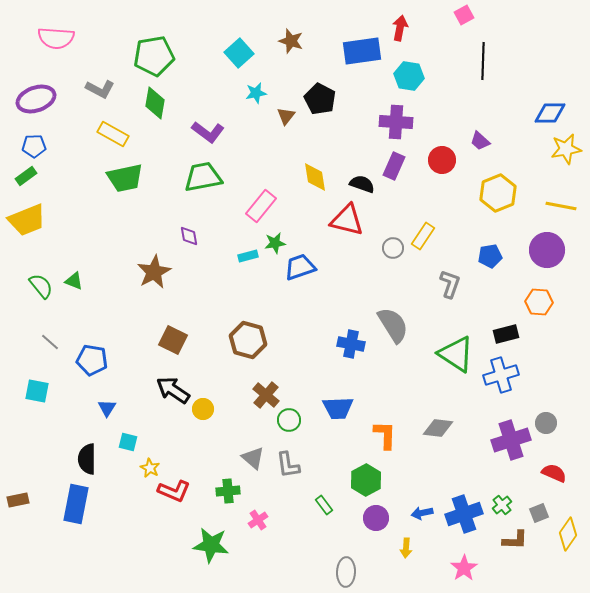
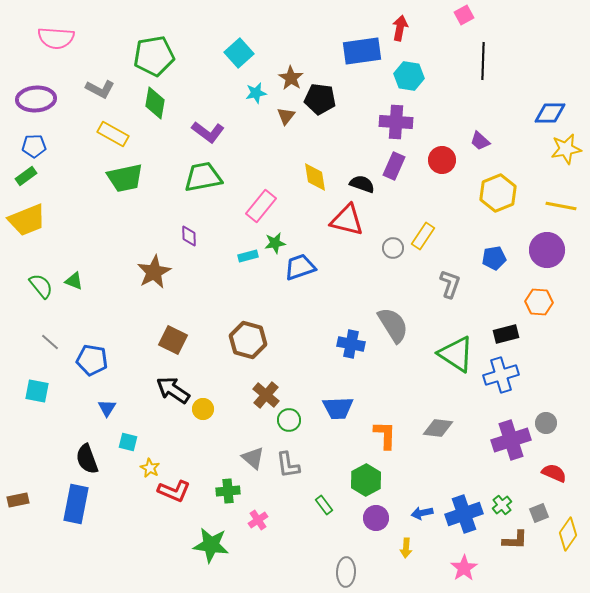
brown star at (291, 41): moved 37 px down; rotated 15 degrees clockwise
purple ellipse at (36, 99): rotated 15 degrees clockwise
black pentagon at (320, 99): rotated 20 degrees counterclockwise
purple diamond at (189, 236): rotated 10 degrees clockwise
blue pentagon at (490, 256): moved 4 px right, 2 px down
black semicircle at (87, 459): rotated 20 degrees counterclockwise
